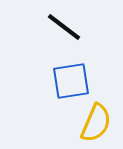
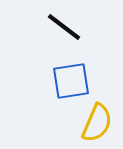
yellow semicircle: moved 1 px right
